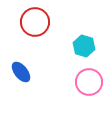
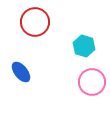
pink circle: moved 3 px right
